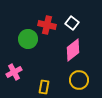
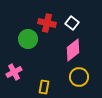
red cross: moved 2 px up
yellow circle: moved 3 px up
